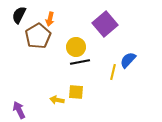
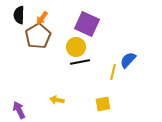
black semicircle: rotated 24 degrees counterclockwise
orange arrow: moved 8 px left, 1 px up; rotated 24 degrees clockwise
purple square: moved 18 px left; rotated 25 degrees counterclockwise
yellow square: moved 27 px right, 12 px down; rotated 14 degrees counterclockwise
